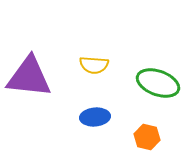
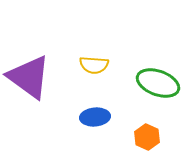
purple triangle: rotated 30 degrees clockwise
orange hexagon: rotated 10 degrees clockwise
